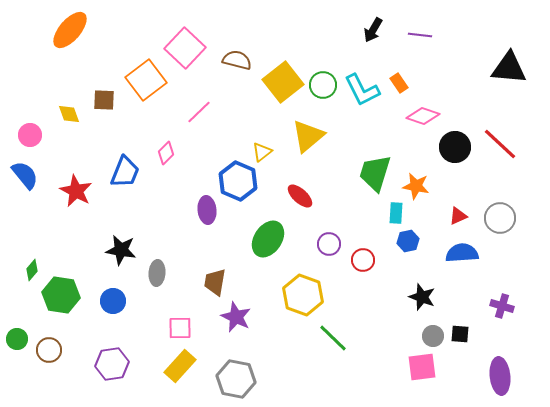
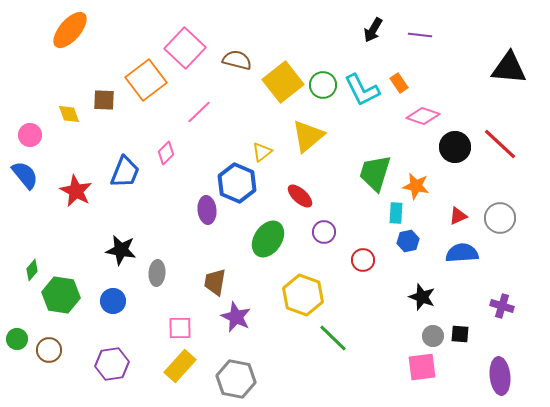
blue hexagon at (238, 181): moved 1 px left, 2 px down
purple circle at (329, 244): moved 5 px left, 12 px up
